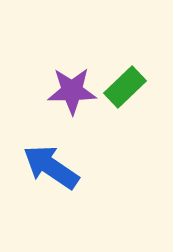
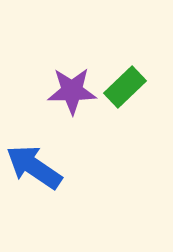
blue arrow: moved 17 px left
